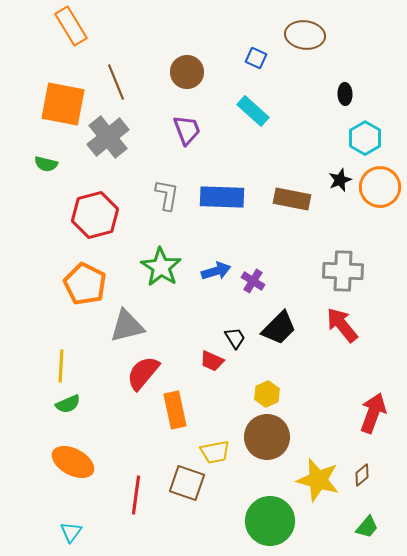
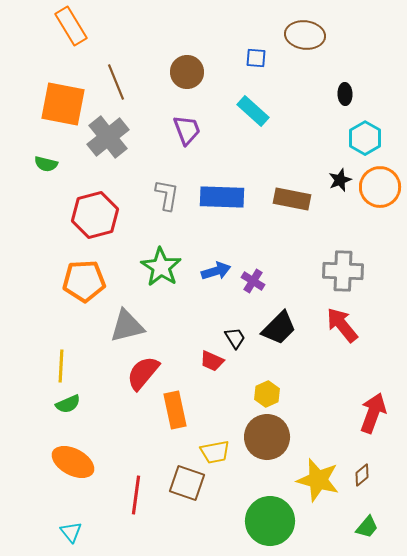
blue square at (256, 58): rotated 20 degrees counterclockwise
orange pentagon at (85, 284): moved 1 px left, 3 px up; rotated 30 degrees counterclockwise
cyan triangle at (71, 532): rotated 15 degrees counterclockwise
